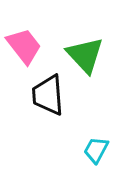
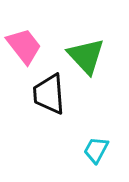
green triangle: moved 1 px right, 1 px down
black trapezoid: moved 1 px right, 1 px up
